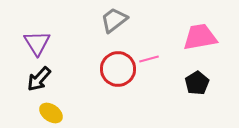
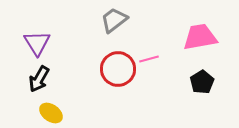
black arrow: rotated 12 degrees counterclockwise
black pentagon: moved 5 px right, 1 px up
